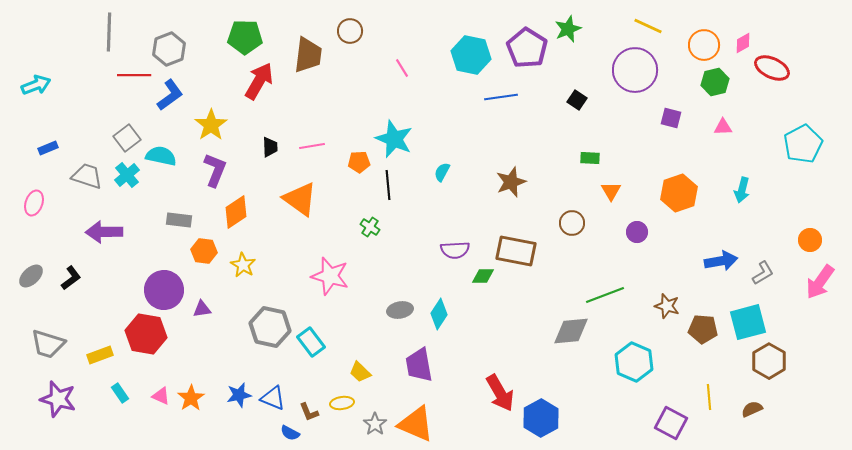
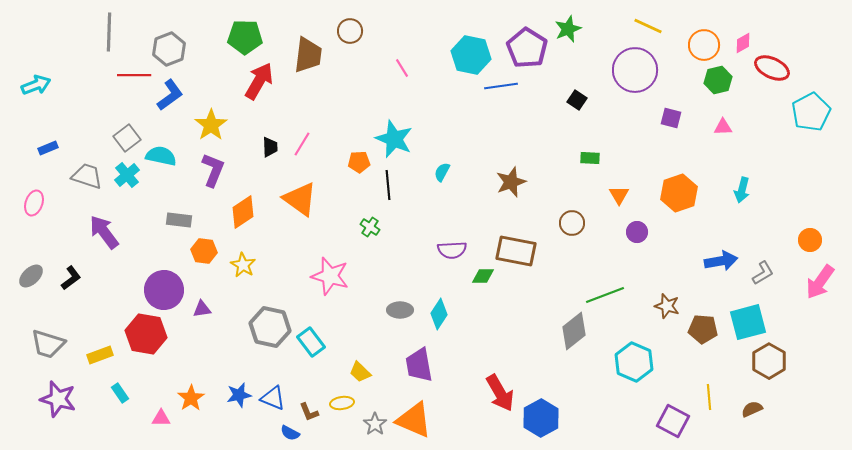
green hexagon at (715, 82): moved 3 px right, 2 px up
blue line at (501, 97): moved 11 px up
cyan pentagon at (803, 144): moved 8 px right, 32 px up
pink line at (312, 146): moved 10 px left, 2 px up; rotated 50 degrees counterclockwise
purple L-shape at (215, 170): moved 2 px left
orange triangle at (611, 191): moved 8 px right, 4 px down
orange diamond at (236, 212): moved 7 px right
purple arrow at (104, 232): rotated 54 degrees clockwise
purple semicircle at (455, 250): moved 3 px left
gray ellipse at (400, 310): rotated 10 degrees clockwise
gray diamond at (571, 331): moved 3 px right; rotated 33 degrees counterclockwise
pink triangle at (161, 396): moved 22 px down; rotated 24 degrees counterclockwise
purple square at (671, 423): moved 2 px right, 2 px up
orange triangle at (416, 424): moved 2 px left, 4 px up
